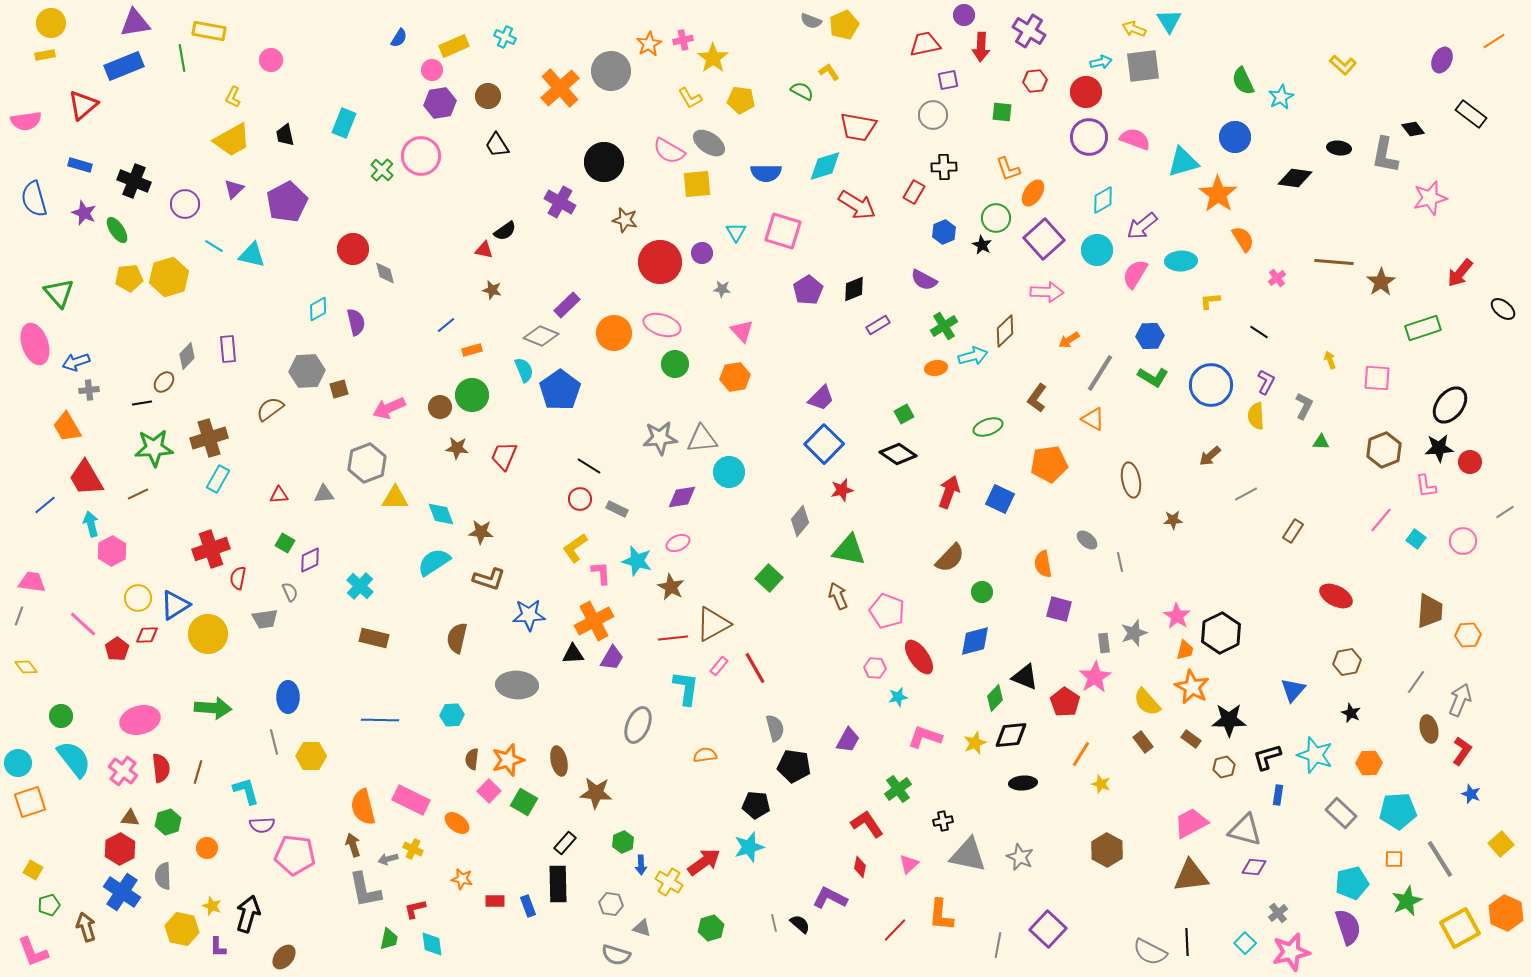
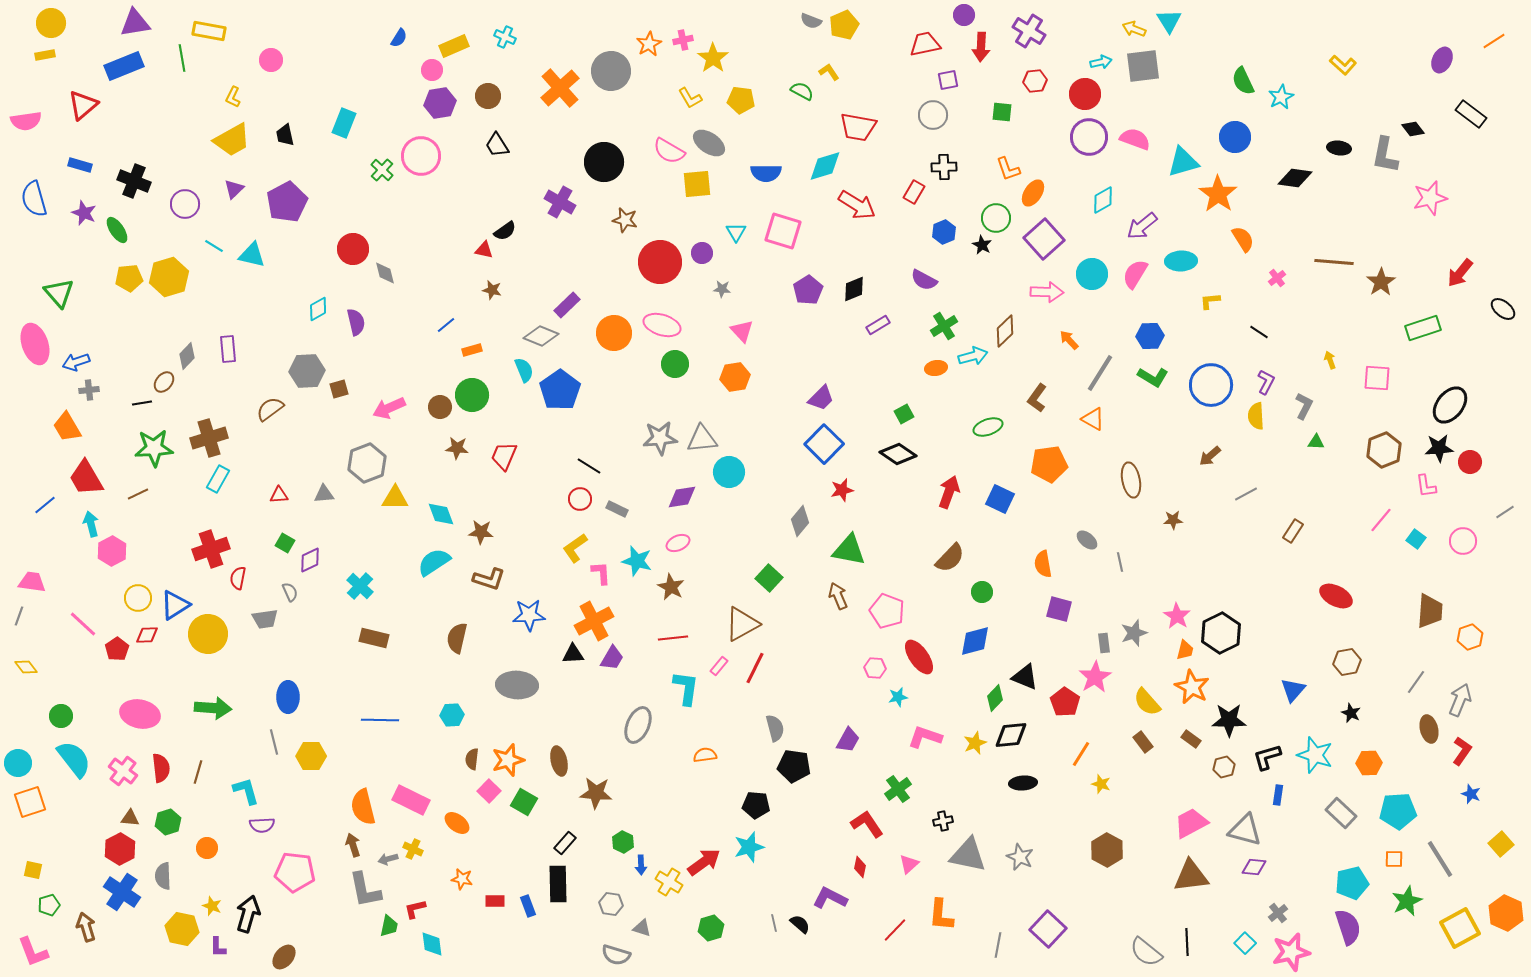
red circle at (1086, 92): moved 1 px left, 2 px down
cyan circle at (1097, 250): moved 5 px left, 24 px down
orange arrow at (1069, 340): rotated 80 degrees clockwise
green triangle at (1321, 442): moved 5 px left
brown triangle at (713, 624): moved 29 px right
orange hexagon at (1468, 635): moved 2 px right, 2 px down; rotated 15 degrees counterclockwise
red line at (755, 668): rotated 56 degrees clockwise
pink ellipse at (140, 720): moved 6 px up; rotated 27 degrees clockwise
green hexagon at (623, 842): rotated 10 degrees counterclockwise
pink pentagon at (295, 855): moved 17 px down
yellow square at (33, 870): rotated 18 degrees counterclockwise
green trapezoid at (389, 939): moved 13 px up
gray semicircle at (1150, 952): moved 4 px left; rotated 12 degrees clockwise
